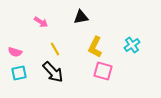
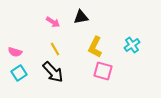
pink arrow: moved 12 px right
cyan square: rotated 21 degrees counterclockwise
